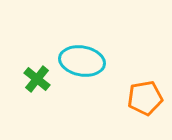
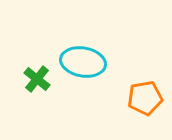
cyan ellipse: moved 1 px right, 1 px down
